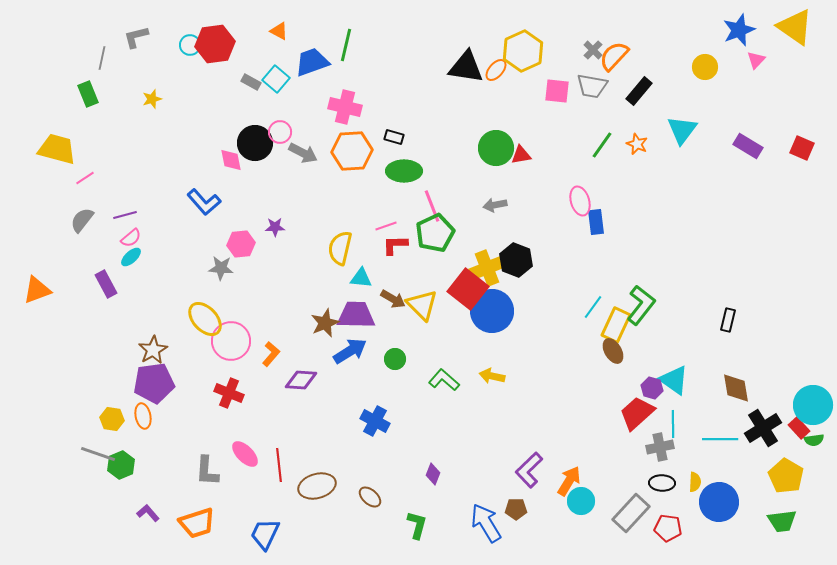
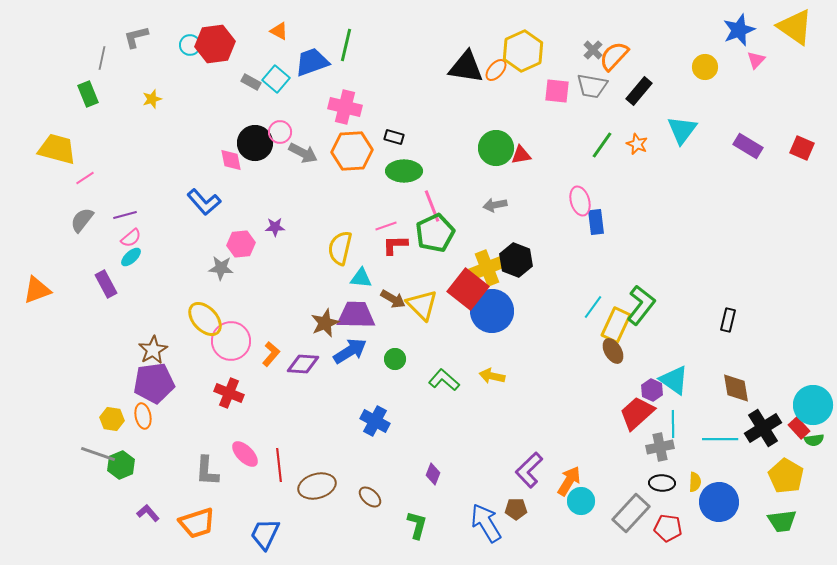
purple diamond at (301, 380): moved 2 px right, 16 px up
purple hexagon at (652, 388): moved 2 px down; rotated 10 degrees clockwise
